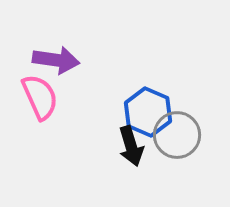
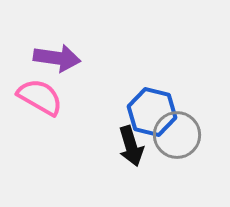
purple arrow: moved 1 px right, 2 px up
pink semicircle: rotated 36 degrees counterclockwise
blue hexagon: moved 4 px right; rotated 9 degrees counterclockwise
